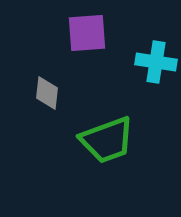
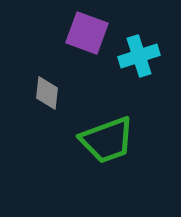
purple square: rotated 24 degrees clockwise
cyan cross: moved 17 px left, 6 px up; rotated 27 degrees counterclockwise
